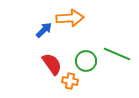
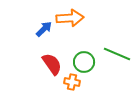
blue arrow: moved 1 px up
green circle: moved 2 px left, 1 px down
orange cross: moved 2 px right, 1 px down
